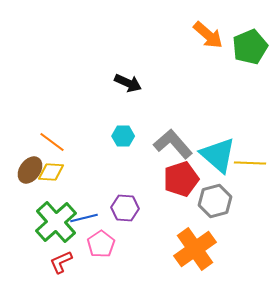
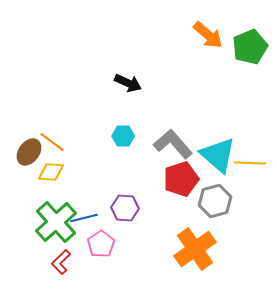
brown ellipse: moved 1 px left, 18 px up
red L-shape: rotated 20 degrees counterclockwise
